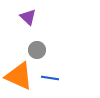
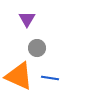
purple triangle: moved 1 px left, 2 px down; rotated 18 degrees clockwise
gray circle: moved 2 px up
